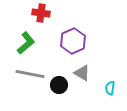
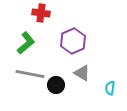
black circle: moved 3 px left
